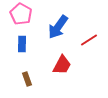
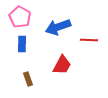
pink pentagon: moved 1 px left, 3 px down
blue arrow: rotated 35 degrees clockwise
red line: rotated 36 degrees clockwise
brown rectangle: moved 1 px right
